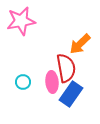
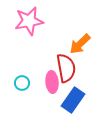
pink star: moved 8 px right
cyan circle: moved 1 px left, 1 px down
blue rectangle: moved 2 px right, 6 px down
